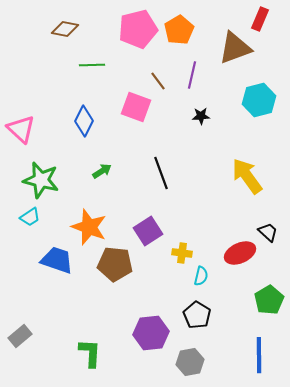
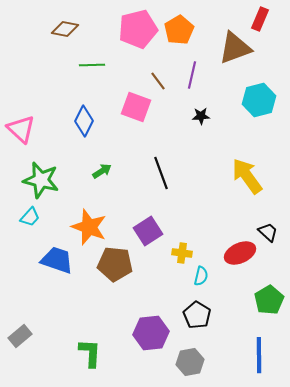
cyan trapezoid: rotated 15 degrees counterclockwise
